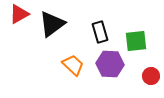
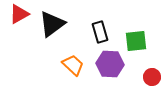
red circle: moved 1 px right, 1 px down
